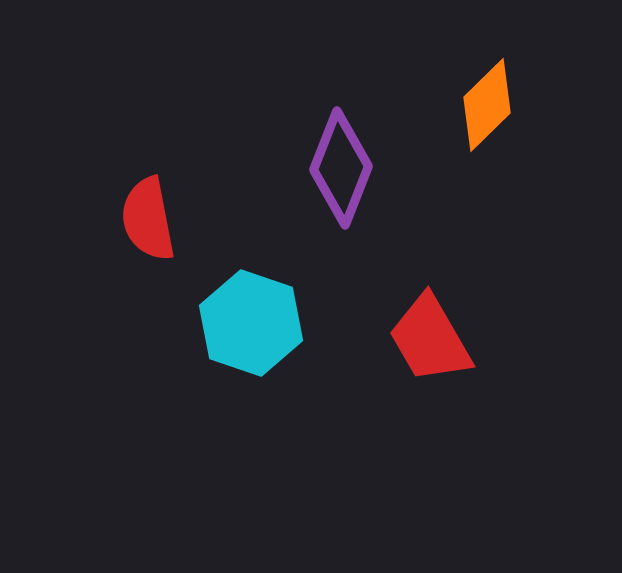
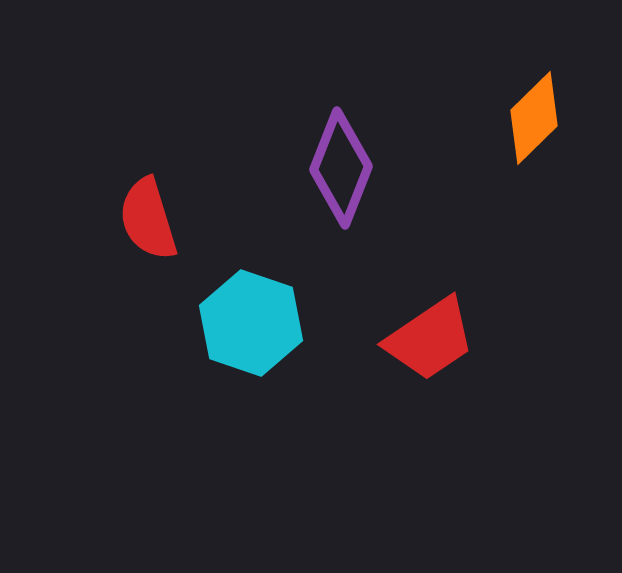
orange diamond: moved 47 px right, 13 px down
red semicircle: rotated 6 degrees counterclockwise
red trapezoid: rotated 94 degrees counterclockwise
